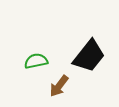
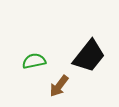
green semicircle: moved 2 px left
